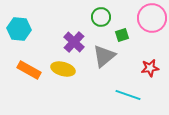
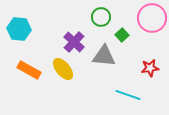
green square: rotated 24 degrees counterclockwise
gray triangle: rotated 45 degrees clockwise
yellow ellipse: rotated 35 degrees clockwise
